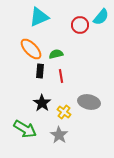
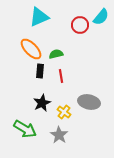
black star: rotated 12 degrees clockwise
